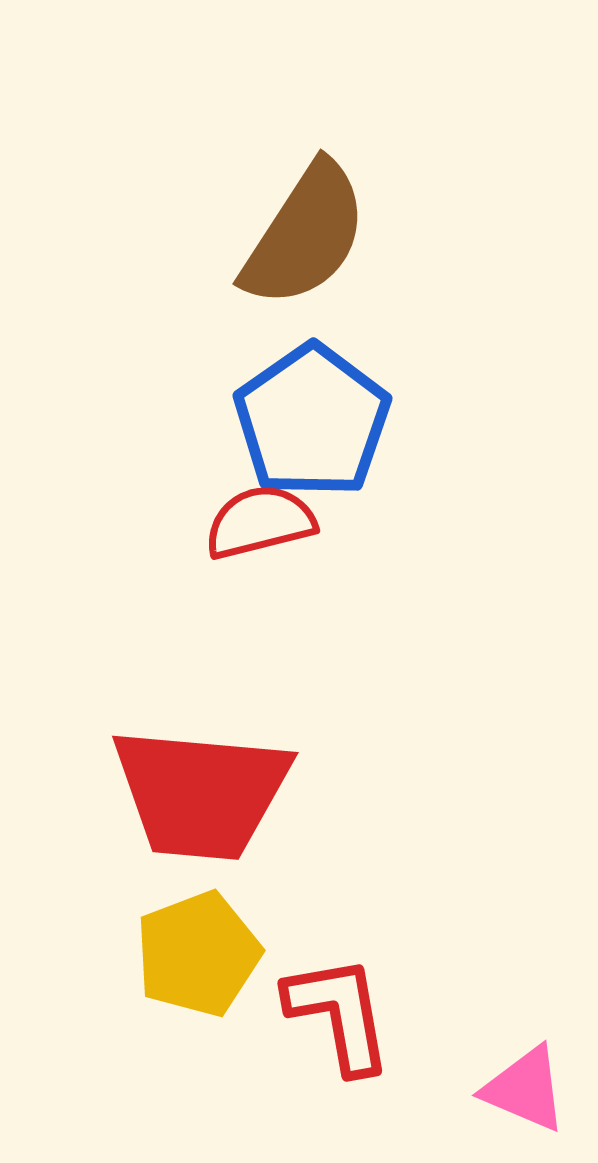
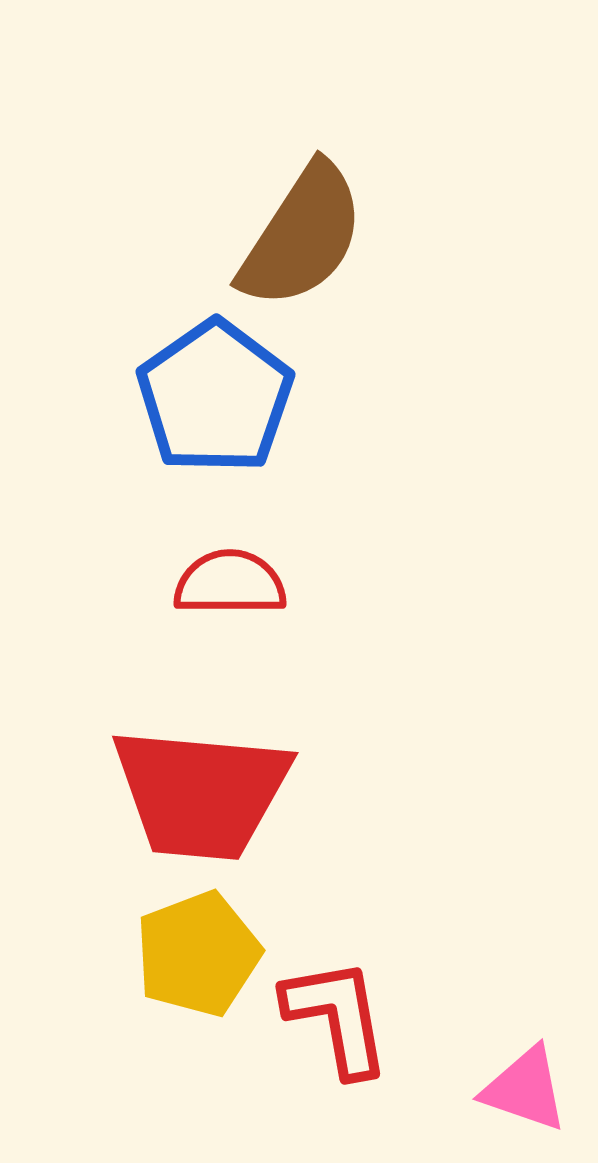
brown semicircle: moved 3 px left, 1 px down
blue pentagon: moved 97 px left, 24 px up
red semicircle: moved 30 px left, 61 px down; rotated 14 degrees clockwise
red L-shape: moved 2 px left, 3 px down
pink triangle: rotated 4 degrees counterclockwise
